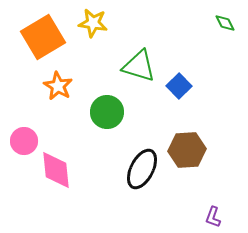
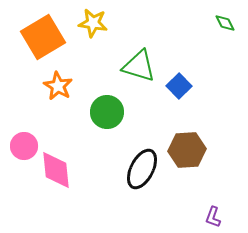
pink circle: moved 5 px down
